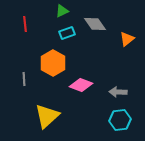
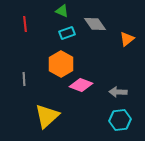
green triangle: rotated 48 degrees clockwise
orange hexagon: moved 8 px right, 1 px down
